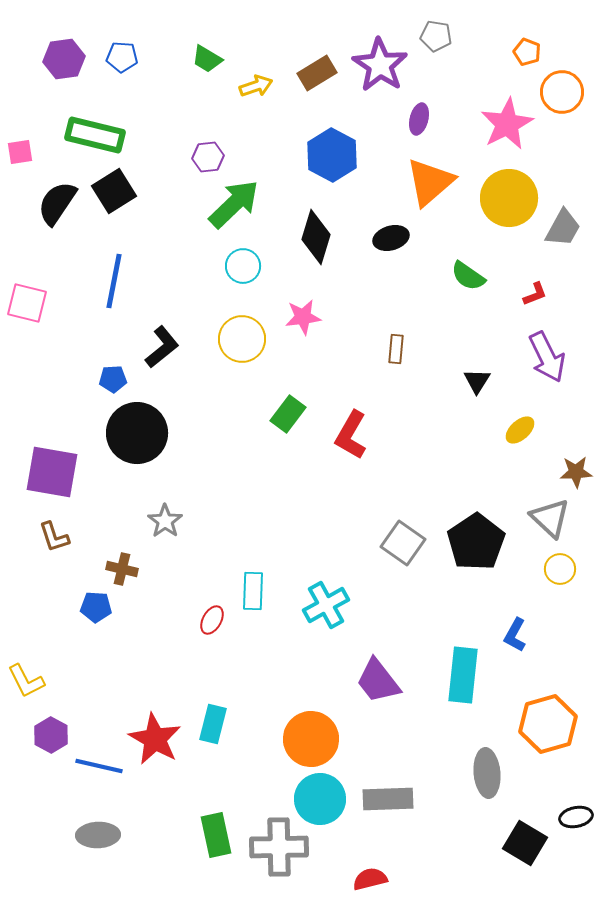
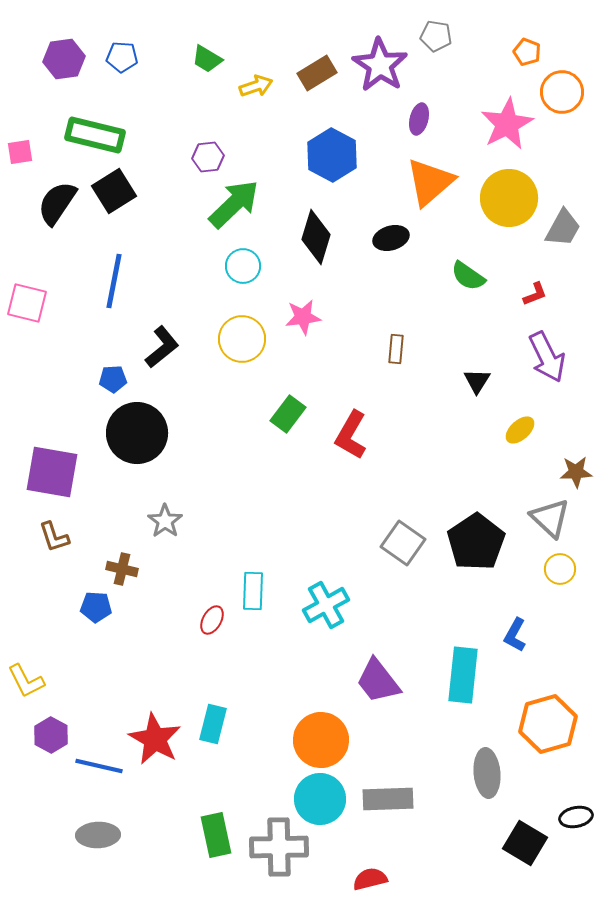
orange circle at (311, 739): moved 10 px right, 1 px down
